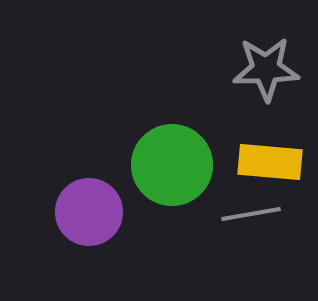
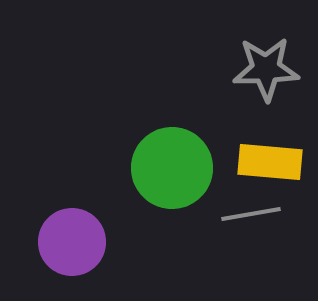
green circle: moved 3 px down
purple circle: moved 17 px left, 30 px down
